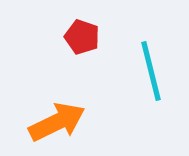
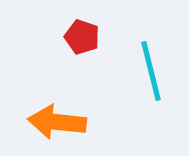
orange arrow: rotated 148 degrees counterclockwise
